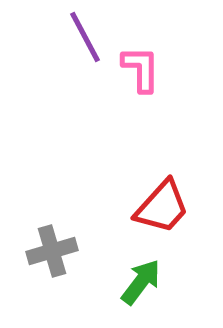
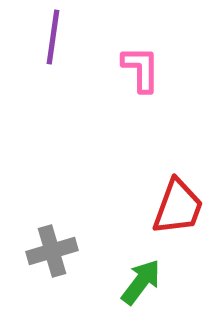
purple line: moved 32 px left; rotated 36 degrees clockwise
red trapezoid: moved 16 px right; rotated 22 degrees counterclockwise
